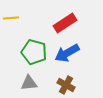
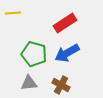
yellow line: moved 2 px right, 5 px up
green pentagon: moved 2 px down
brown cross: moved 5 px left
